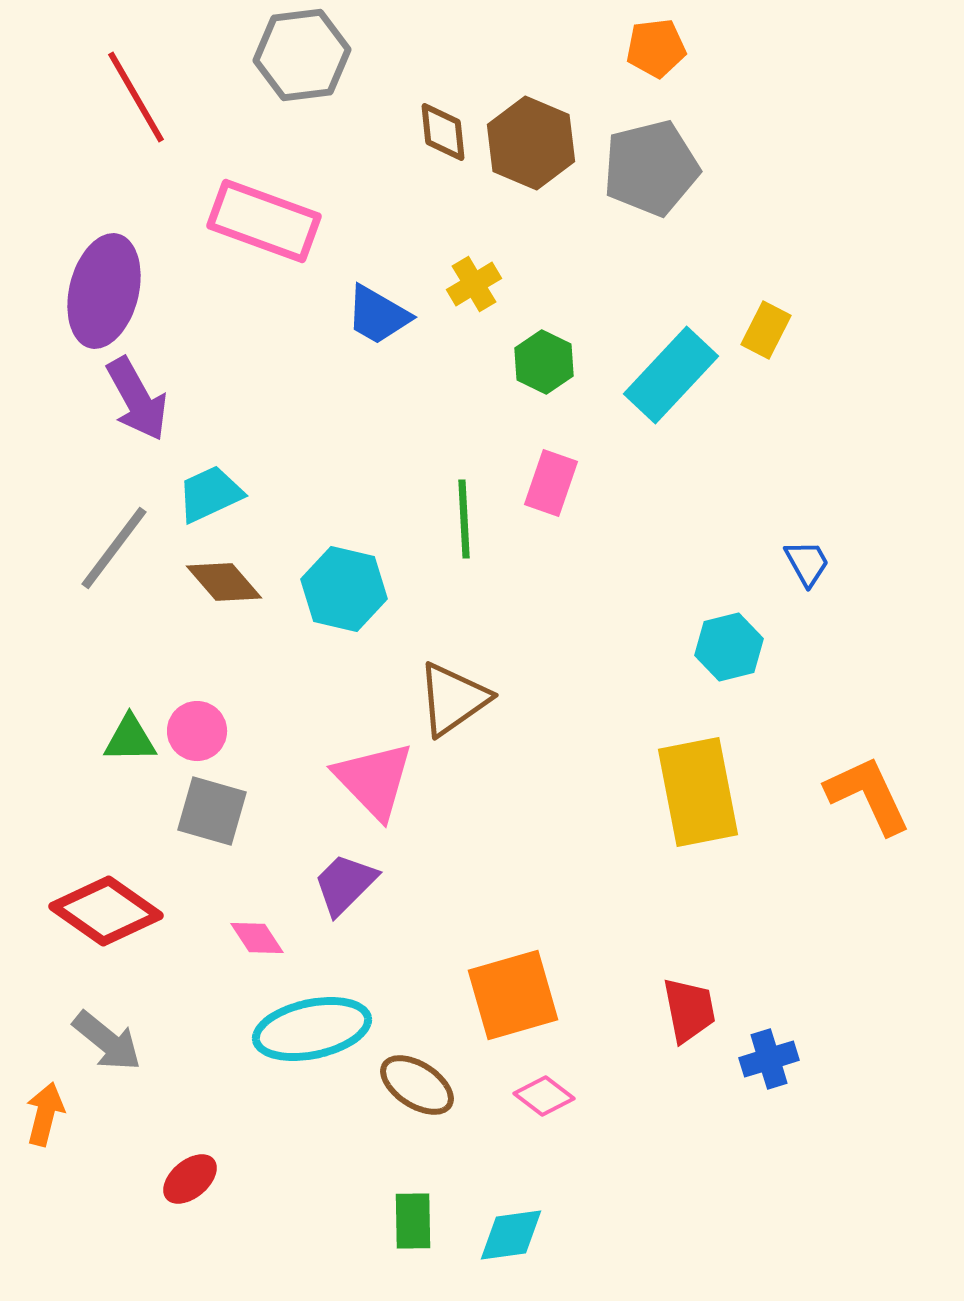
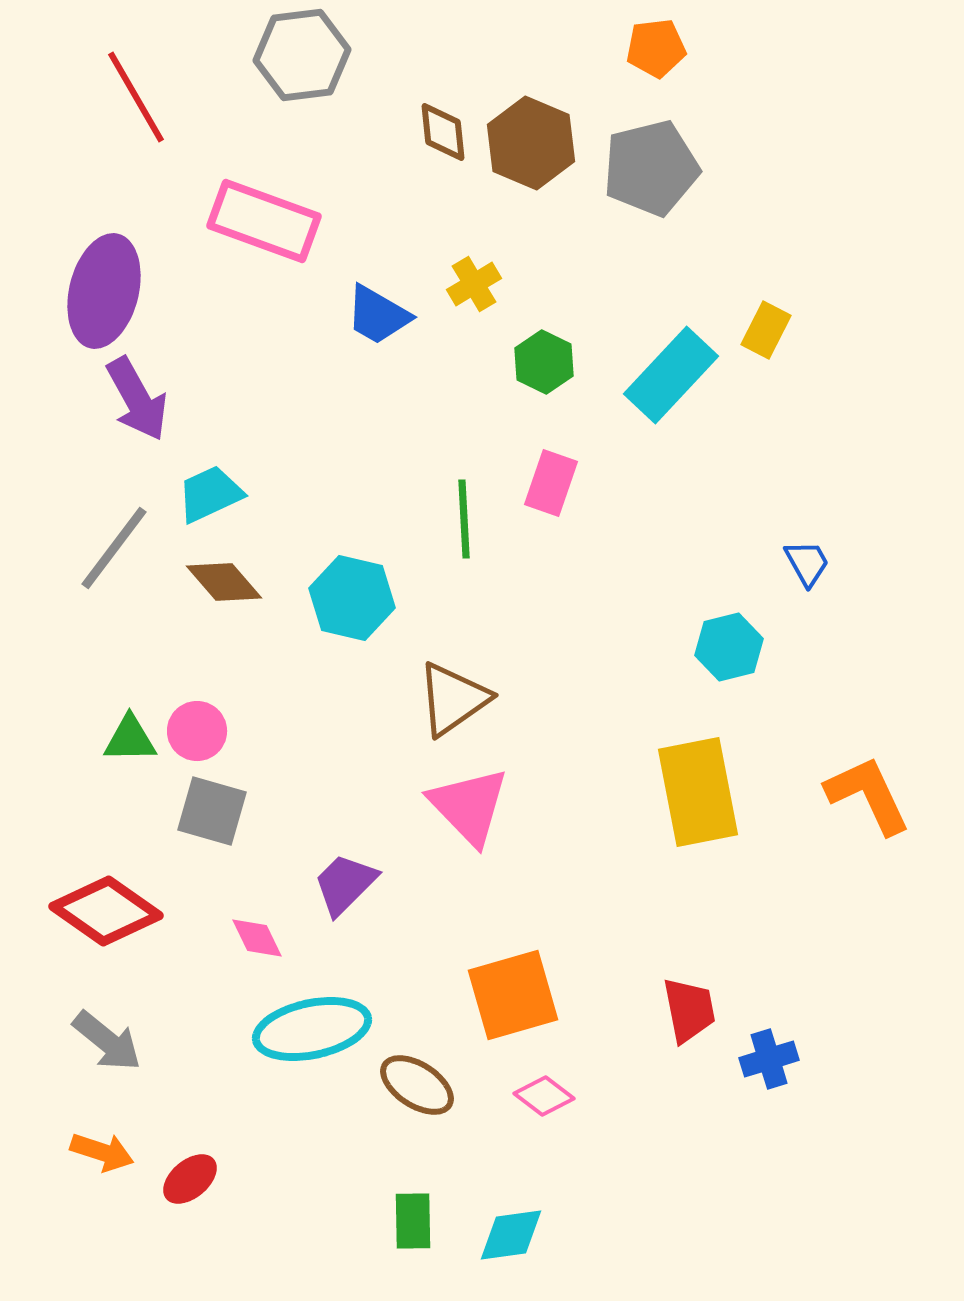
cyan hexagon at (344, 589): moved 8 px right, 9 px down
pink triangle at (374, 780): moved 95 px right, 26 px down
pink diamond at (257, 938): rotated 8 degrees clockwise
orange arrow at (45, 1114): moved 57 px right, 38 px down; rotated 94 degrees clockwise
